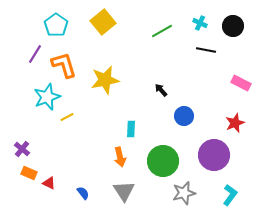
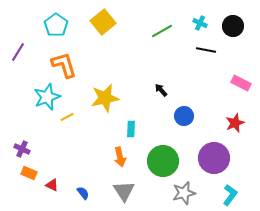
purple line: moved 17 px left, 2 px up
yellow star: moved 18 px down
purple cross: rotated 14 degrees counterclockwise
purple circle: moved 3 px down
red triangle: moved 3 px right, 2 px down
